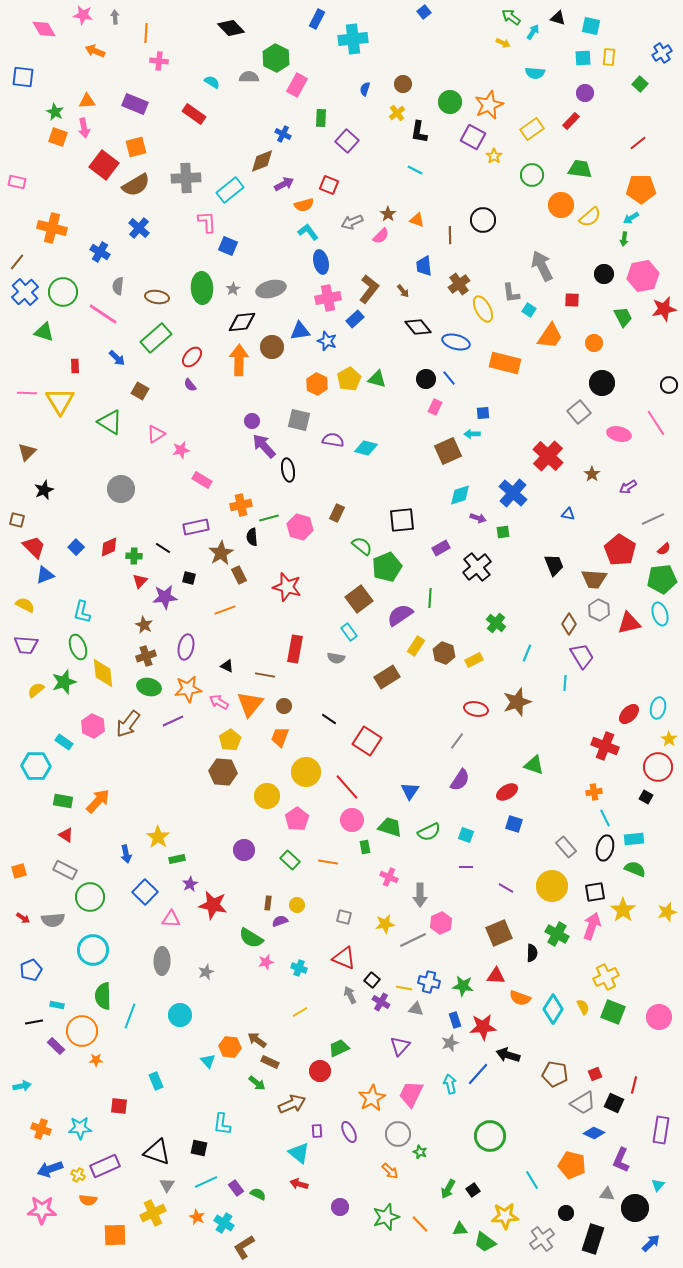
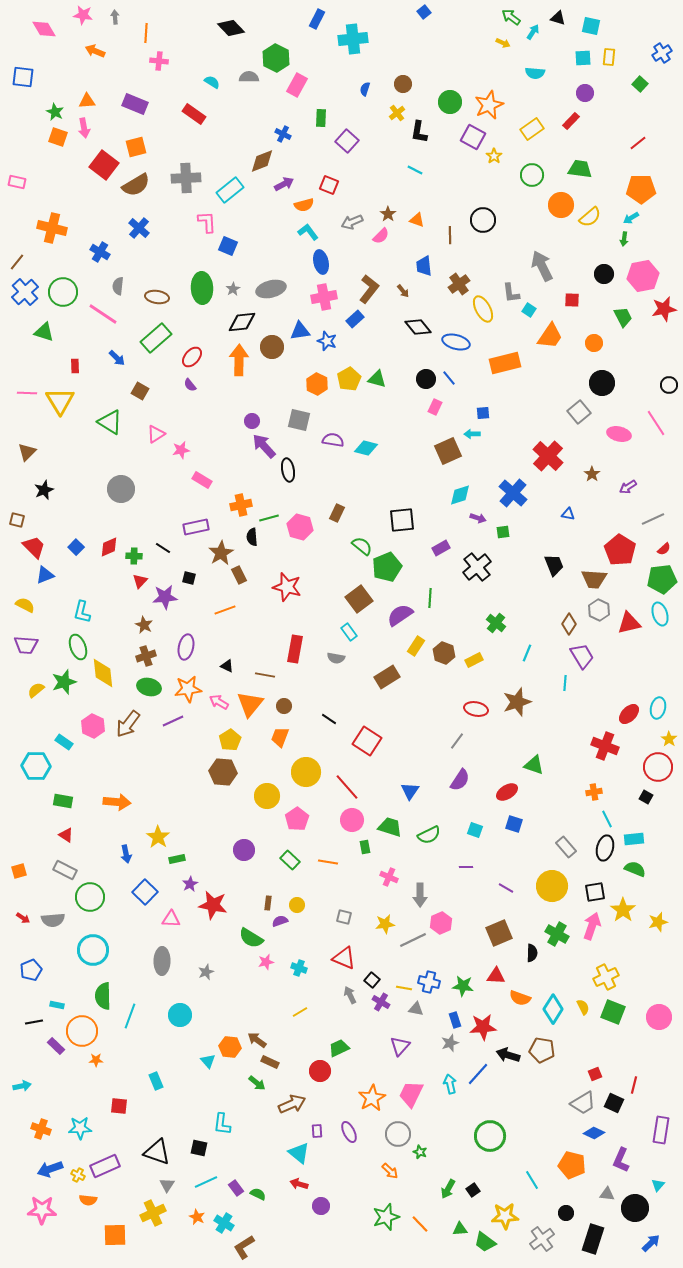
pink cross at (328, 298): moved 4 px left, 1 px up
orange rectangle at (505, 363): rotated 28 degrees counterclockwise
orange arrow at (98, 801): moved 19 px right, 1 px down; rotated 52 degrees clockwise
cyan line at (605, 818): moved 2 px right, 1 px down
green semicircle at (429, 832): moved 3 px down
cyan square at (466, 835): moved 9 px right, 5 px up
yellow star at (667, 912): moved 9 px left, 10 px down
brown pentagon at (555, 1074): moved 13 px left, 24 px up
purple circle at (340, 1207): moved 19 px left, 1 px up
